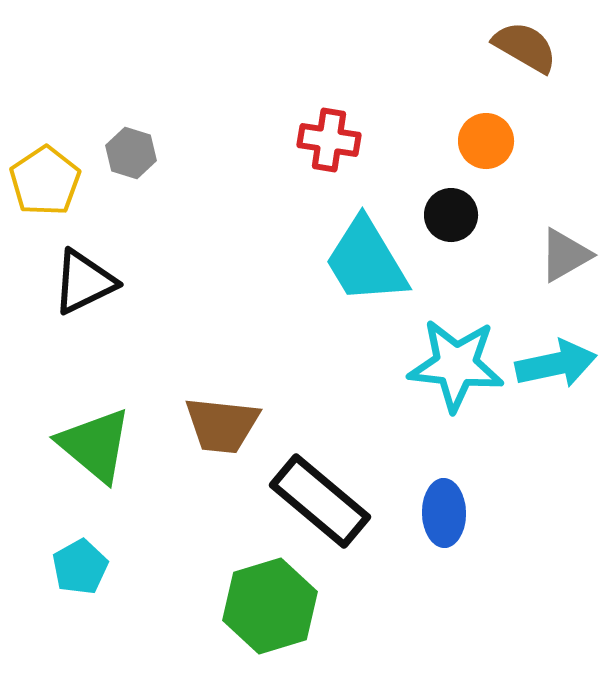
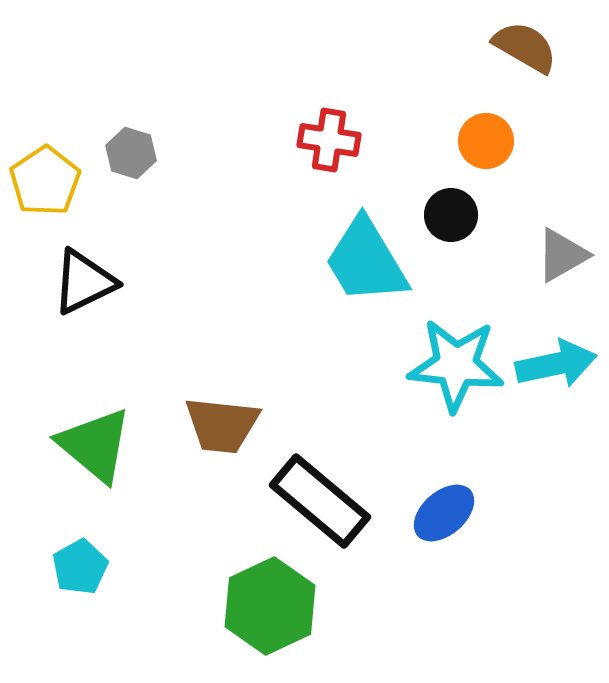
gray triangle: moved 3 px left
blue ellipse: rotated 50 degrees clockwise
green hexagon: rotated 8 degrees counterclockwise
